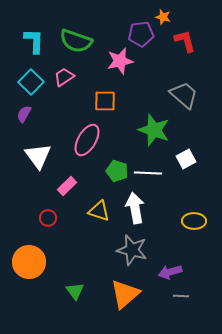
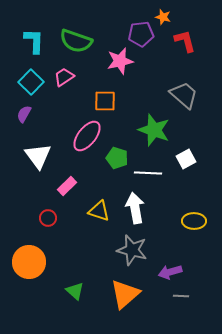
pink ellipse: moved 4 px up; rotated 8 degrees clockwise
green pentagon: moved 13 px up
green triangle: rotated 12 degrees counterclockwise
